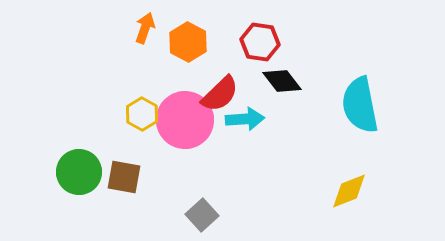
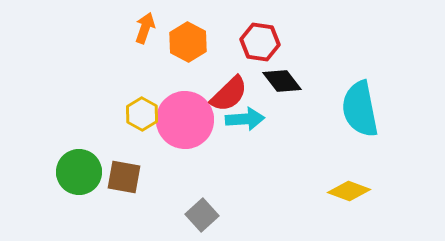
red semicircle: moved 9 px right
cyan semicircle: moved 4 px down
yellow diamond: rotated 42 degrees clockwise
